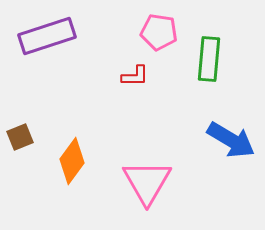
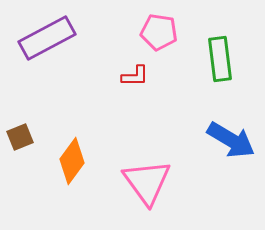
purple rectangle: moved 2 px down; rotated 10 degrees counterclockwise
green rectangle: moved 11 px right; rotated 12 degrees counterclockwise
pink triangle: rotated 6 degrees counterclockwise
